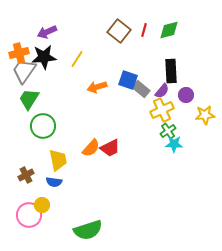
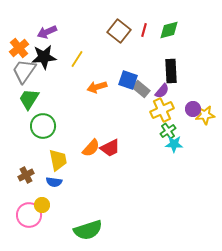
orange cross: moved 5 px up; rotated 24 degrees counterclockwise
purple circle: moved 7 px right, 14 px down
